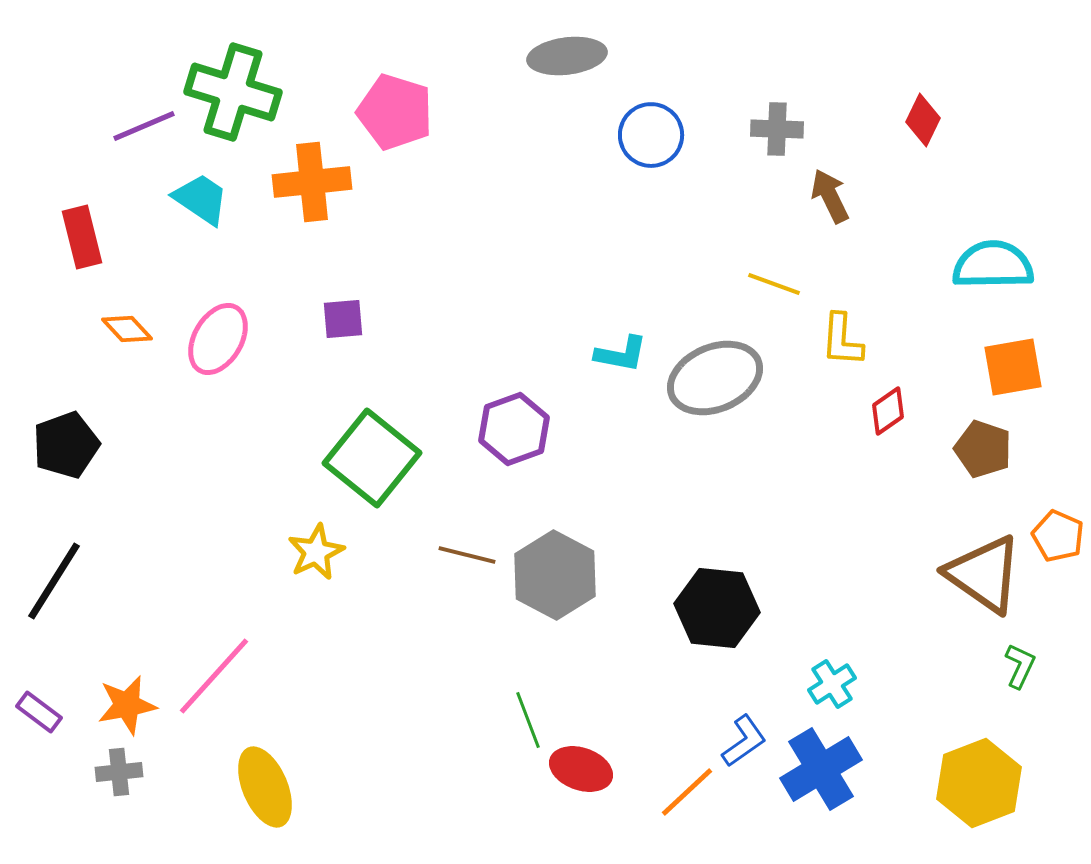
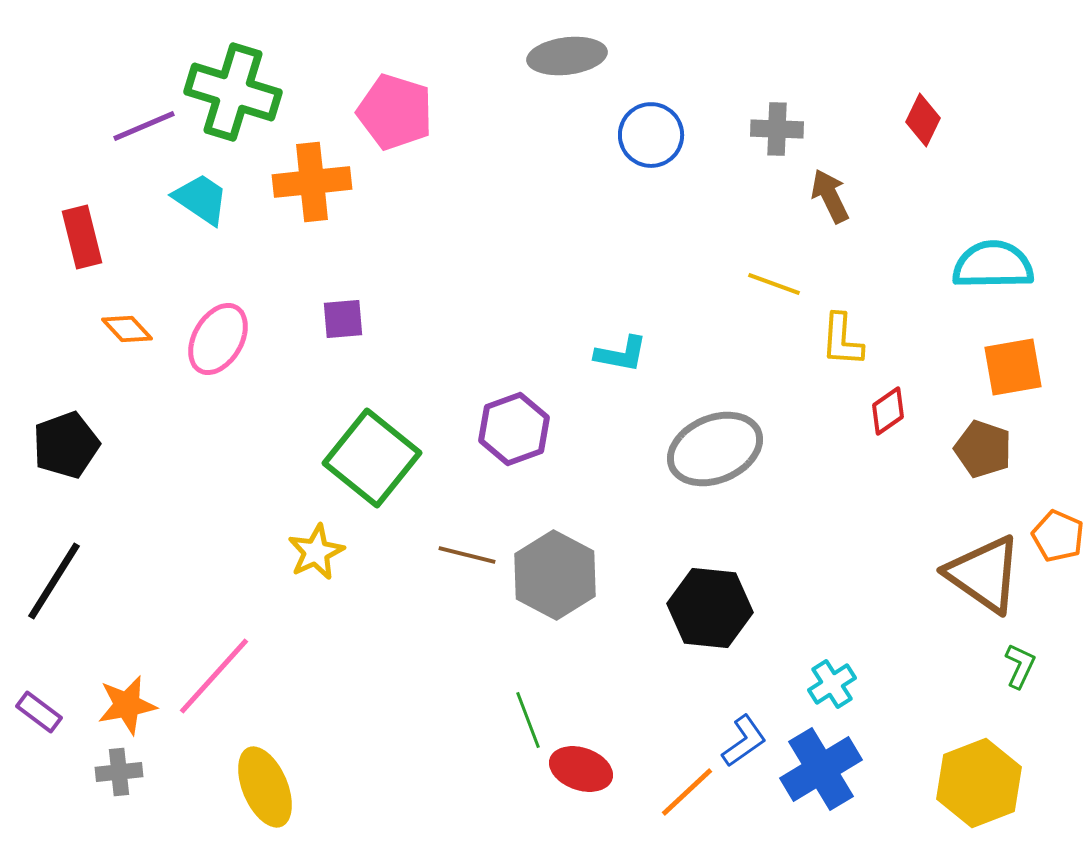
gray ellipse at (715, 378): moved 71 px down
black hexagon at (717, 608): moved 7 px left
